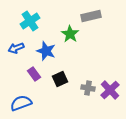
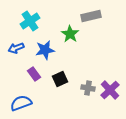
blue star: moved 1 px left, 1 px up; rotated 30 degrees counterclockwise
